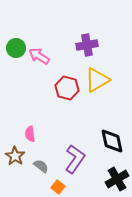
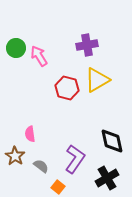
pink arrow: rotated 25 degrees clockwise
black cross: moved 10 px left, 1 px up
